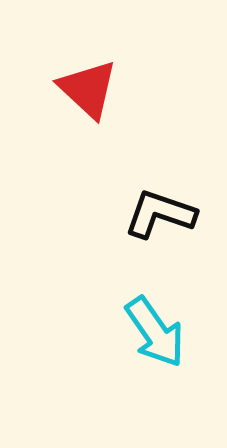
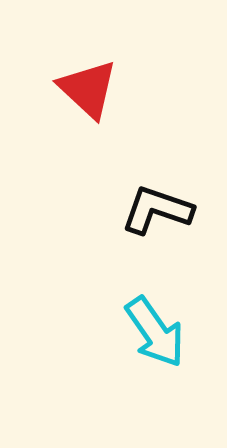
black L-shape: moved 3 px left, 4 px up
